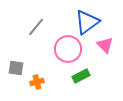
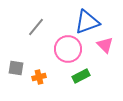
blue triangle: rotated 16 degrees clockwise
orange cross: moved 2 px right, 5 px up
